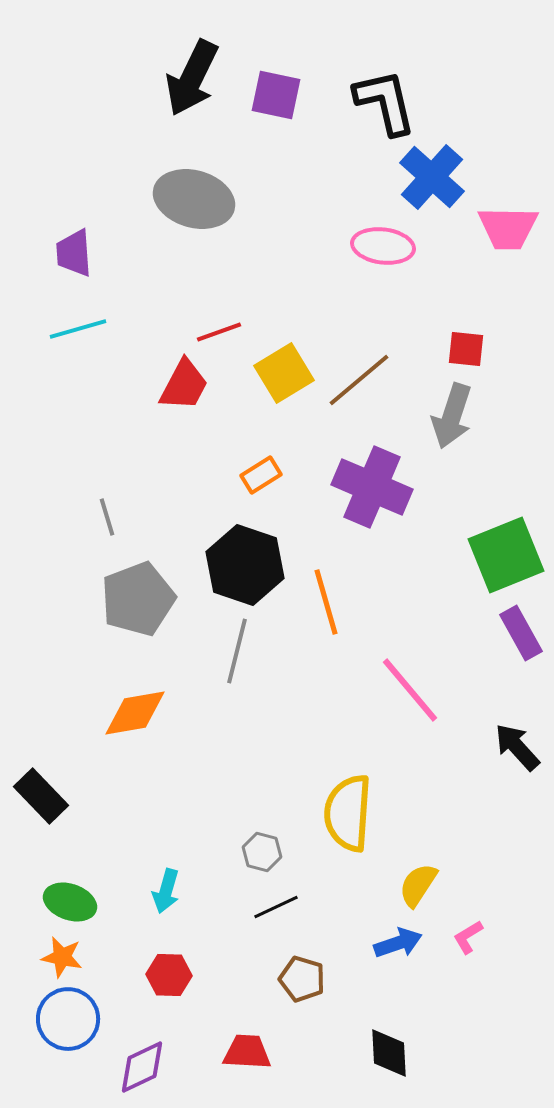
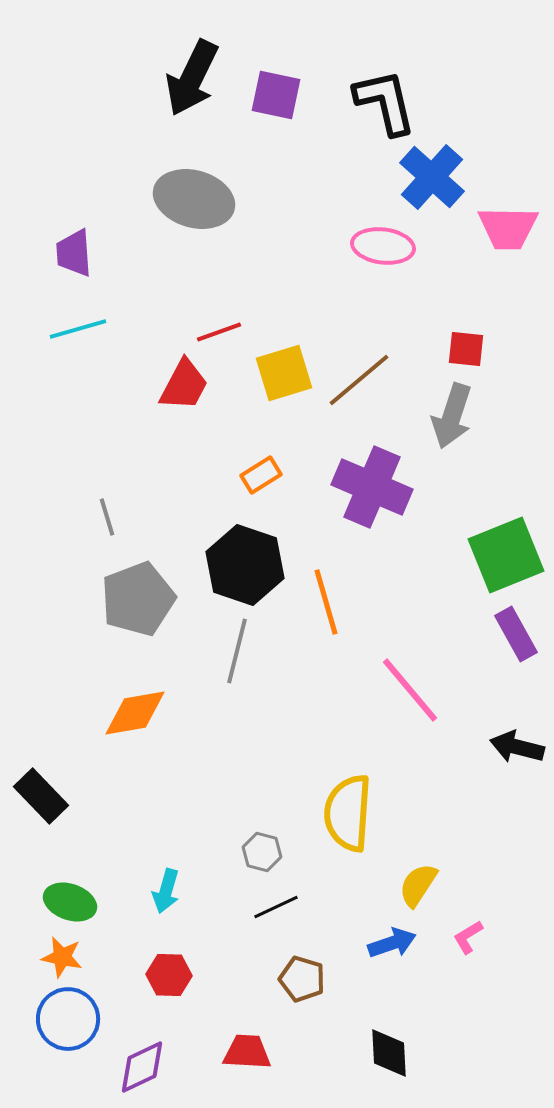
yellow square at (284, 373): rotated 14 degrees clockwise
purple rectangle at (521, 633): moved 5 px left, 1 px down
black arrow at (517, 747): rotated 34 degrees counterclockwise
blue arrow at (398, 943): moved 6 px left
